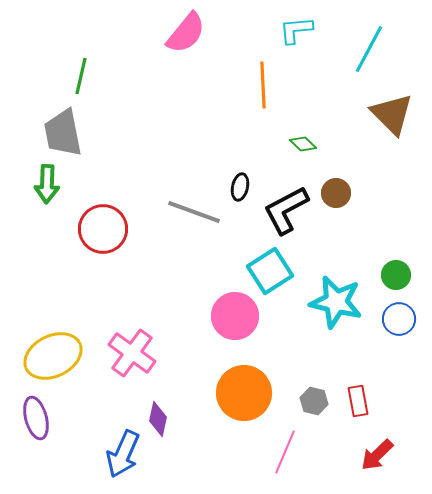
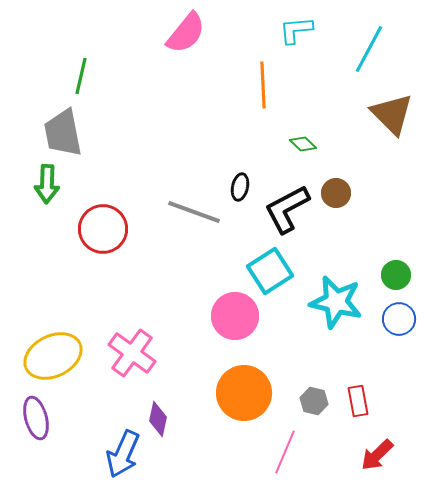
black L-shape: moved 1 px right, 1 px up
